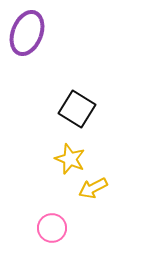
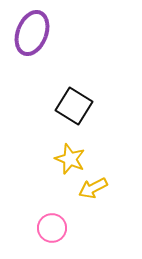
purple ellipse: moved 5 px right
black square: moved 3 px left, 3 px up
